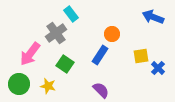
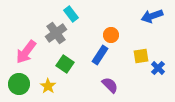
blue arrow: moved 1 px left, 1 px up; rotated 40 degrees counterclockwise
orange circle: moved 1 px left, 1 px down
pink arrow: moved 4 px left, 2 px up
yellow star: rotated 21 degrees clockwise
purple semicircle: moved 9 px right, 5 px up
